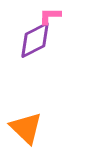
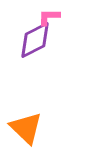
pink L-shape: moved 1 px left, 1 px down
